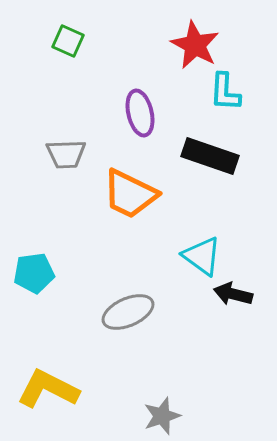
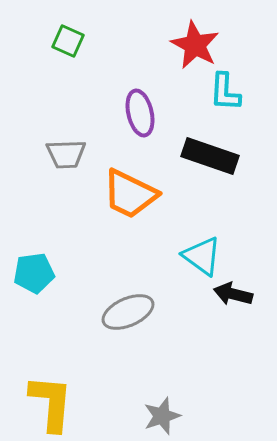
yellow L-shape: moved 3 px right, 14 px down; rotated 68 degrees clockwise
